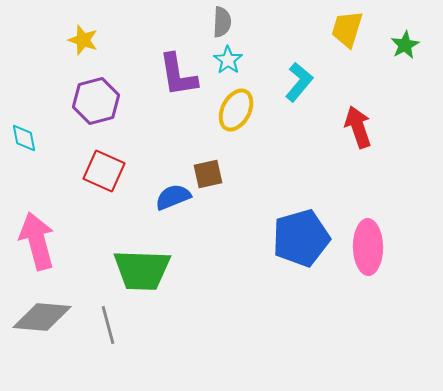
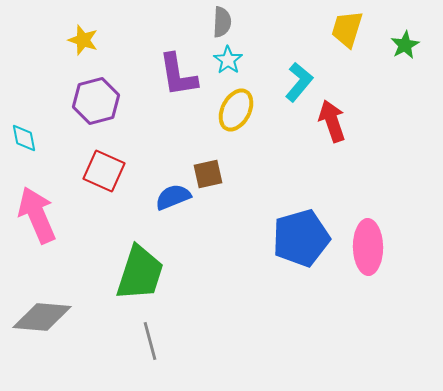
red arrow: moved 26 px left, 6 px up
pink arrow: moved 26 px up; rotated 8 degrees counterclockwise
green trapezoid: moved 2 px left, 3 px down; rotated 74 degrees counterclockwise
gray line: moved 42 px right, 16 px down
